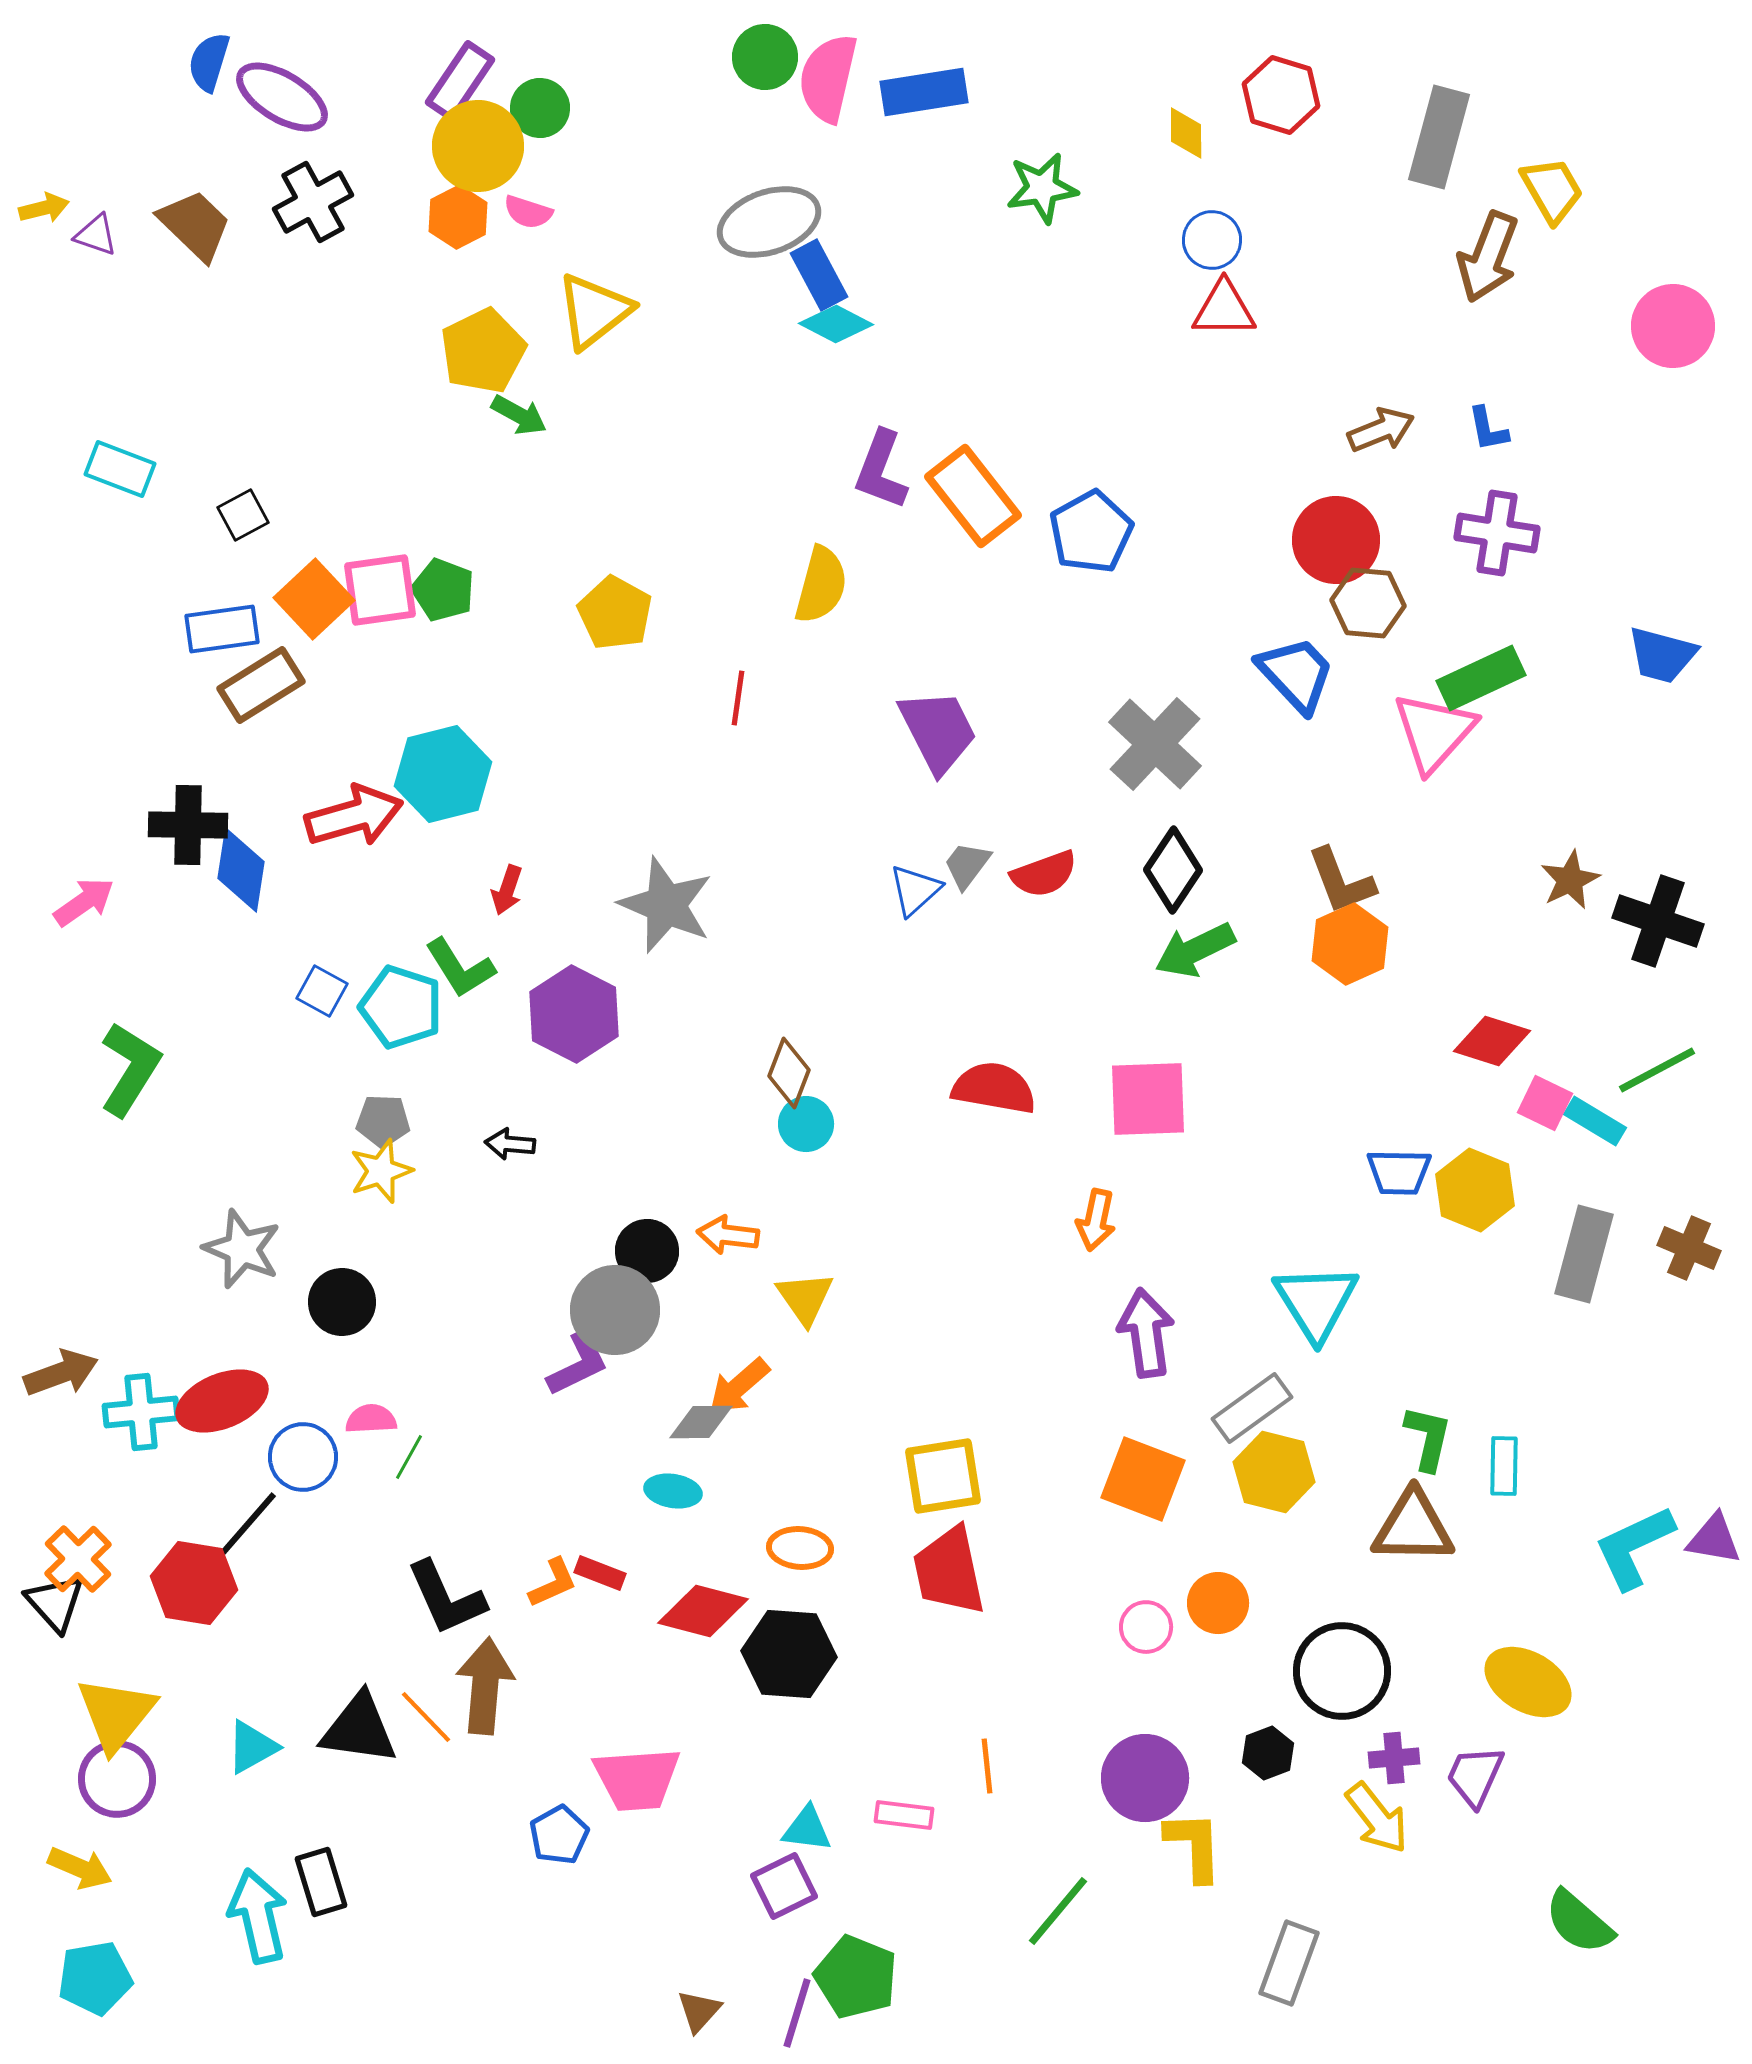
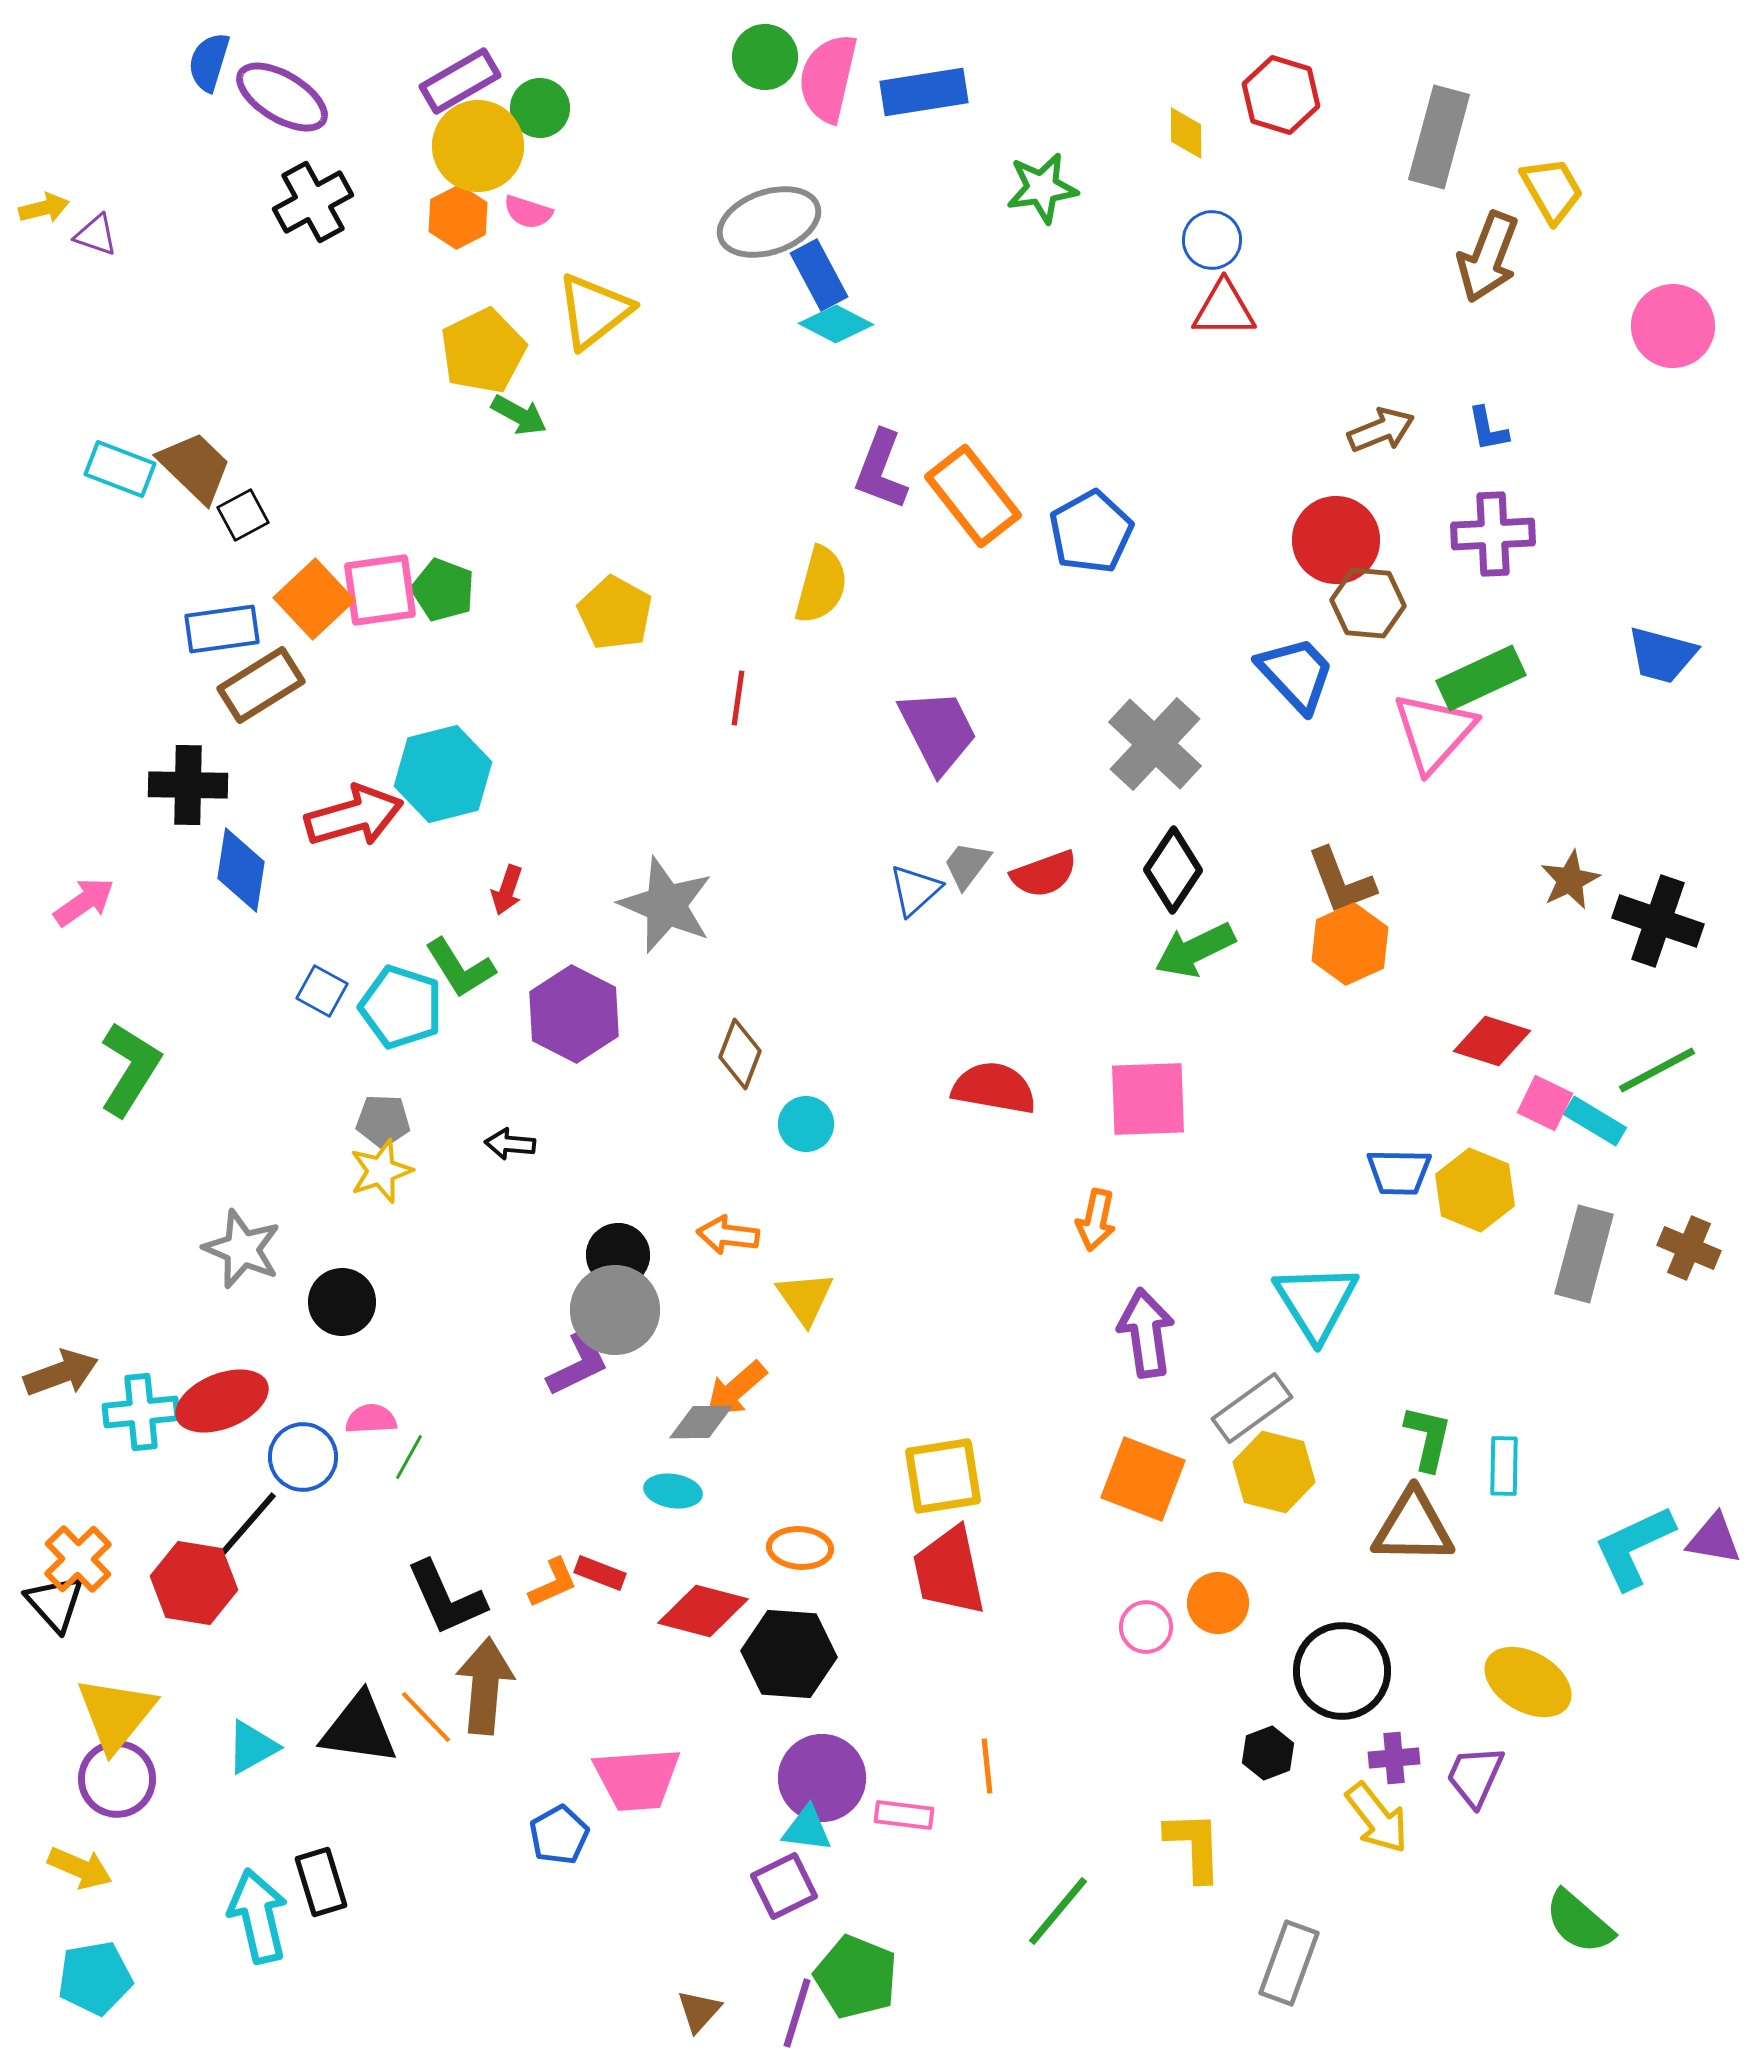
purple rectangle at (460, 81): rotated 26 degrees clockwise
brown trapezoid at (195, 225): moved 242 px down
purple cross at (1497, 533): moved 4 px left, 1 px down; rotated 12 degrees counterclockwise
black cross at (188, 825): moved 40 px up
brown diamond at (789, 1073): moved 49 px left, 19 px up
black circle at (647, 1251): moved 29 px left, 4 px down
orange arrow at (739, 1386): moved 3 px left, 3 px down
purple circle at (1145, 1778): moved 323 px left
